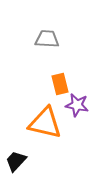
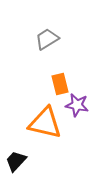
gray trapezoid: rotated 35 degrees counterclockwise
